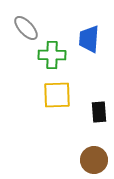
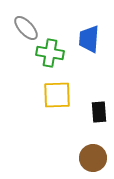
green cross: moved 2 px left, 2 px up; rotated 8 degrees clockwise
brown circle: moved 1 px left, 2 px up
